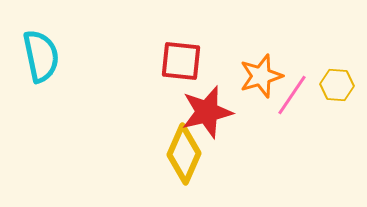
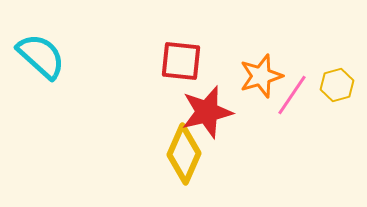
cyan semicircle: rotated 36 degrees counterclockwise
yellow hexagon: rotated 20 degrees counterclockwise
